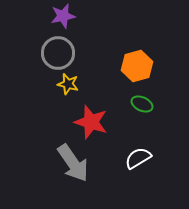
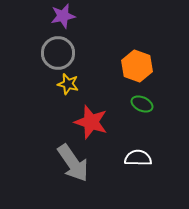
orange hexagon: rotated 24 degrees counterclockwise
white semicircle: rotated 32 degrees clockwise
